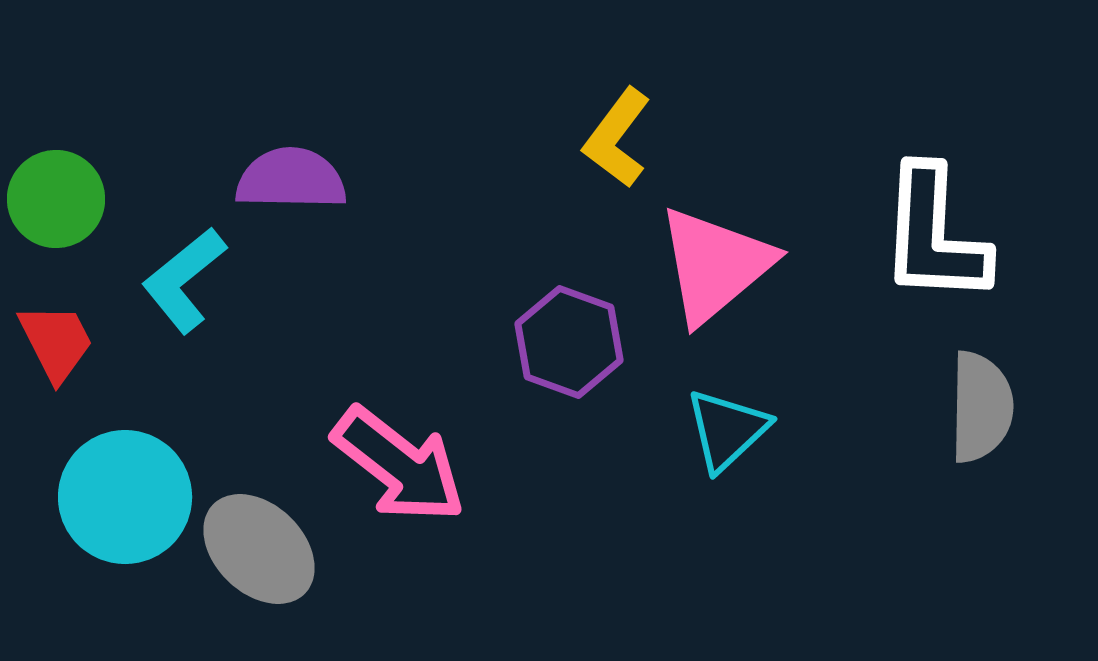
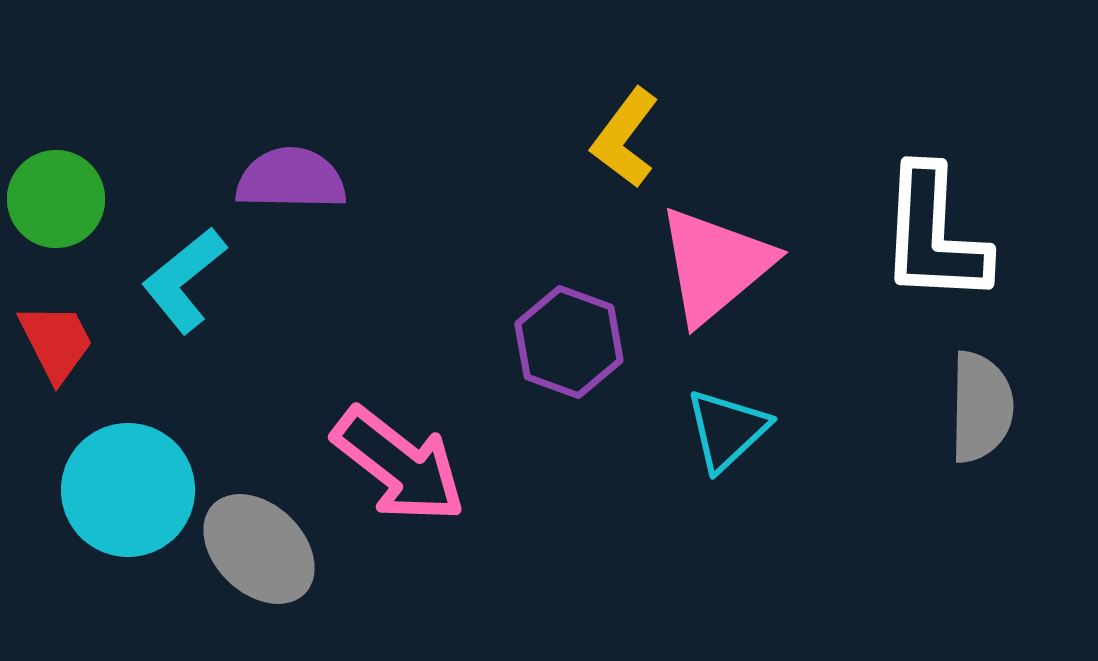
yellow L-shape: moved 8 px right
cyan circle: moved 3 px right, 7 px up
